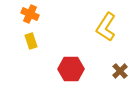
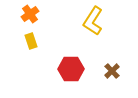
orange cross: rotated 30 degrees clockwise
yellow L-shape: moved 13 px left, 6 px up
brown cross: moved 8 px left
